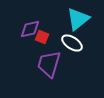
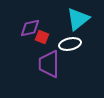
purple diamond: moved 1 px up
white ellipse: moved 2 px left, 1 px down; rotated 45 degrees counterclockwise
purple trapezoid: rotated 16 degrees counterclockwise
